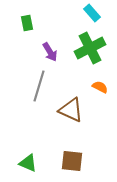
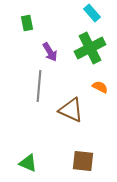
gray line: rotated 12 degrees counterclockwise
brown square: moved 11 px right
